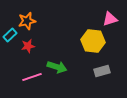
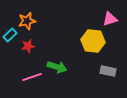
gray rectangle: moved 6 px right; rotated 28 degrees clockwise
